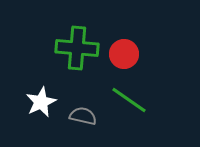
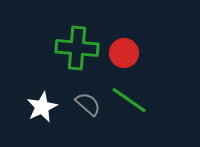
red circle: moved 1 px up
white star: moved 1 px right, 5 px down
gray semicircle: moved 5 px right, 12 px up; rotated 28 degrees clockwise
